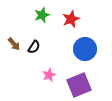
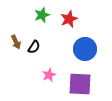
red star: moved 2 px left
brown arrow: moved 2 px right, 2 px up; rotated 16 degrees clockwise
purple square: moved 1 px right, 1 px up; rotated 25 degrees clockwise
